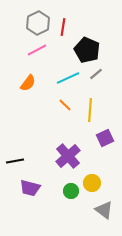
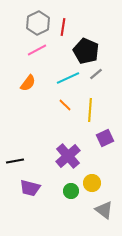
black pentagon: moved 1 px left, 1 px down
